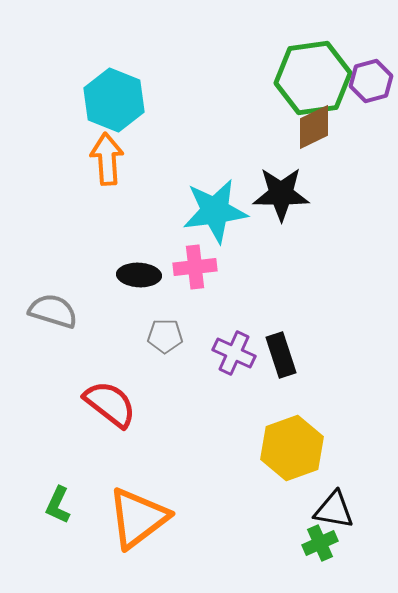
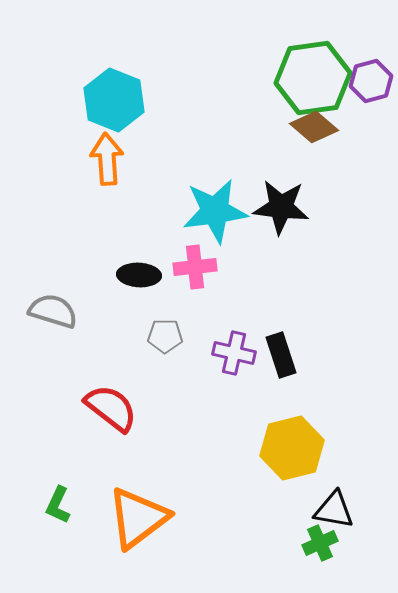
brown diamond: rotated 66 degrees clockwise
black star: moved 13 px down; rotated 6 degrees clockwise
purple cross: rotated 12 degrees counterclockwise
red semicircle: moved 1 px right, 4 px down
yellow hexagon: rotated 6 degrees clockwise
